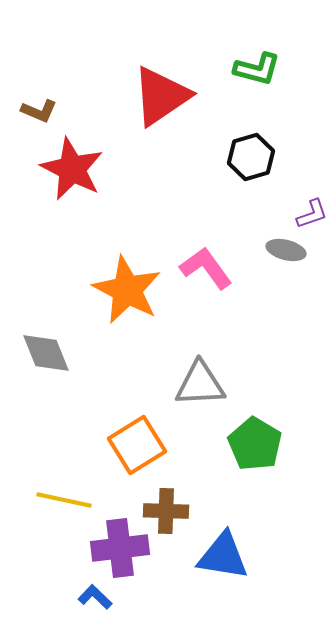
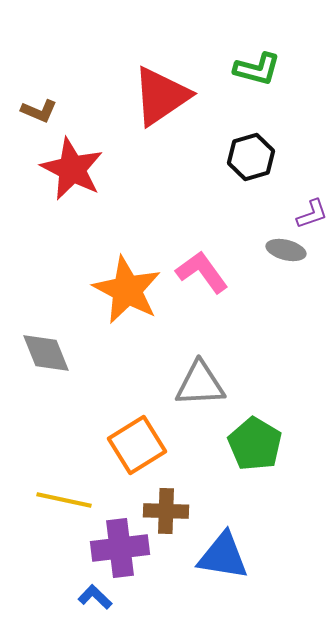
pink L-shape: moved 4 px left, 4 px down
